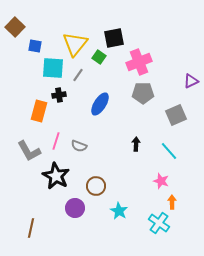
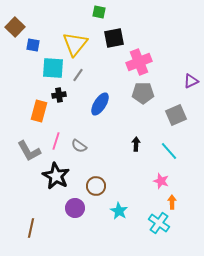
blue square: moved 2 px left, 1 px up
green square: moved 45 px up; rotated 24 degrees counterclockwise
gray semicircle: rotated 14 degrees clockwise
